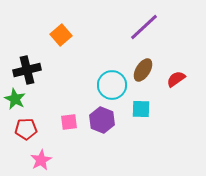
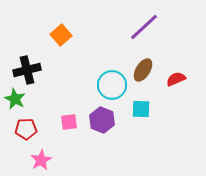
red semicircle: rotated 12 degrees clockwise
